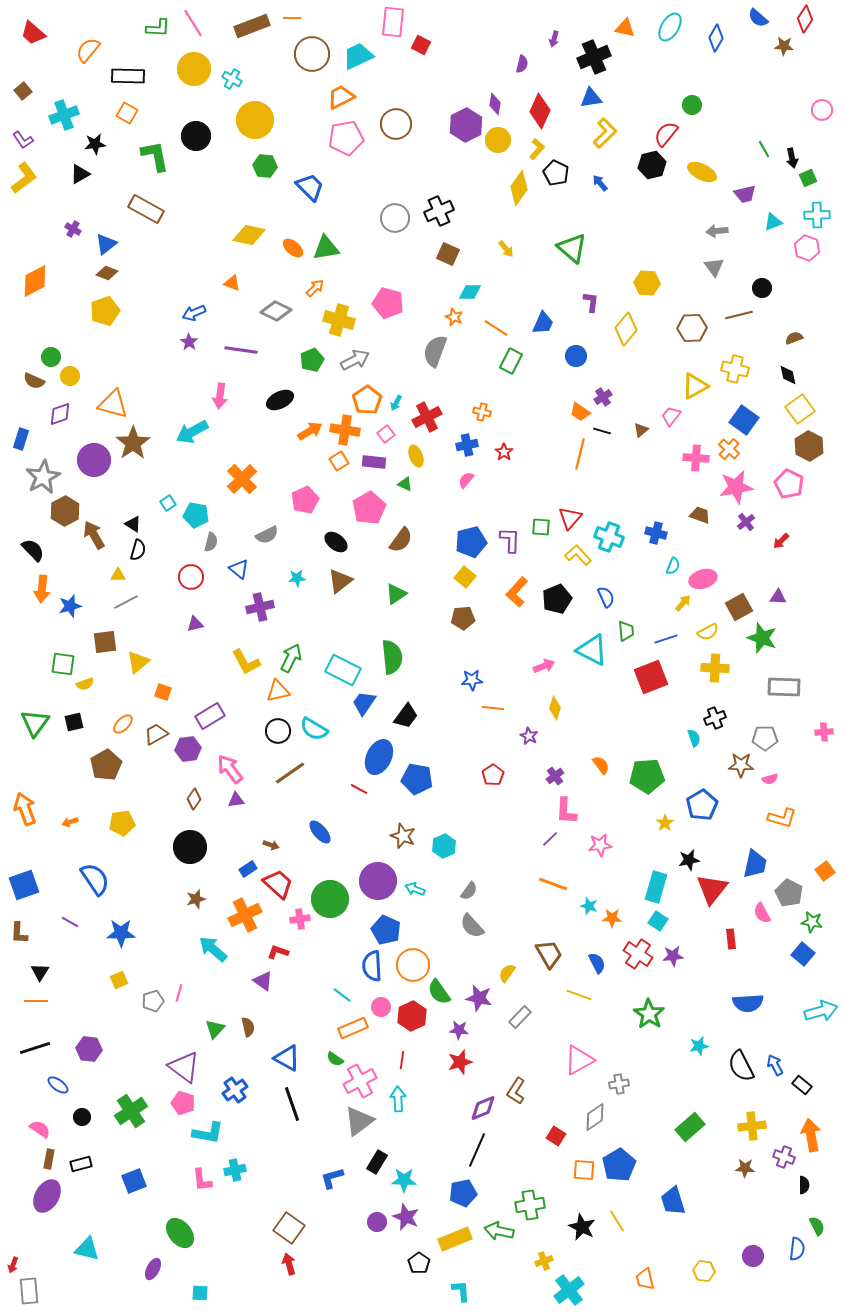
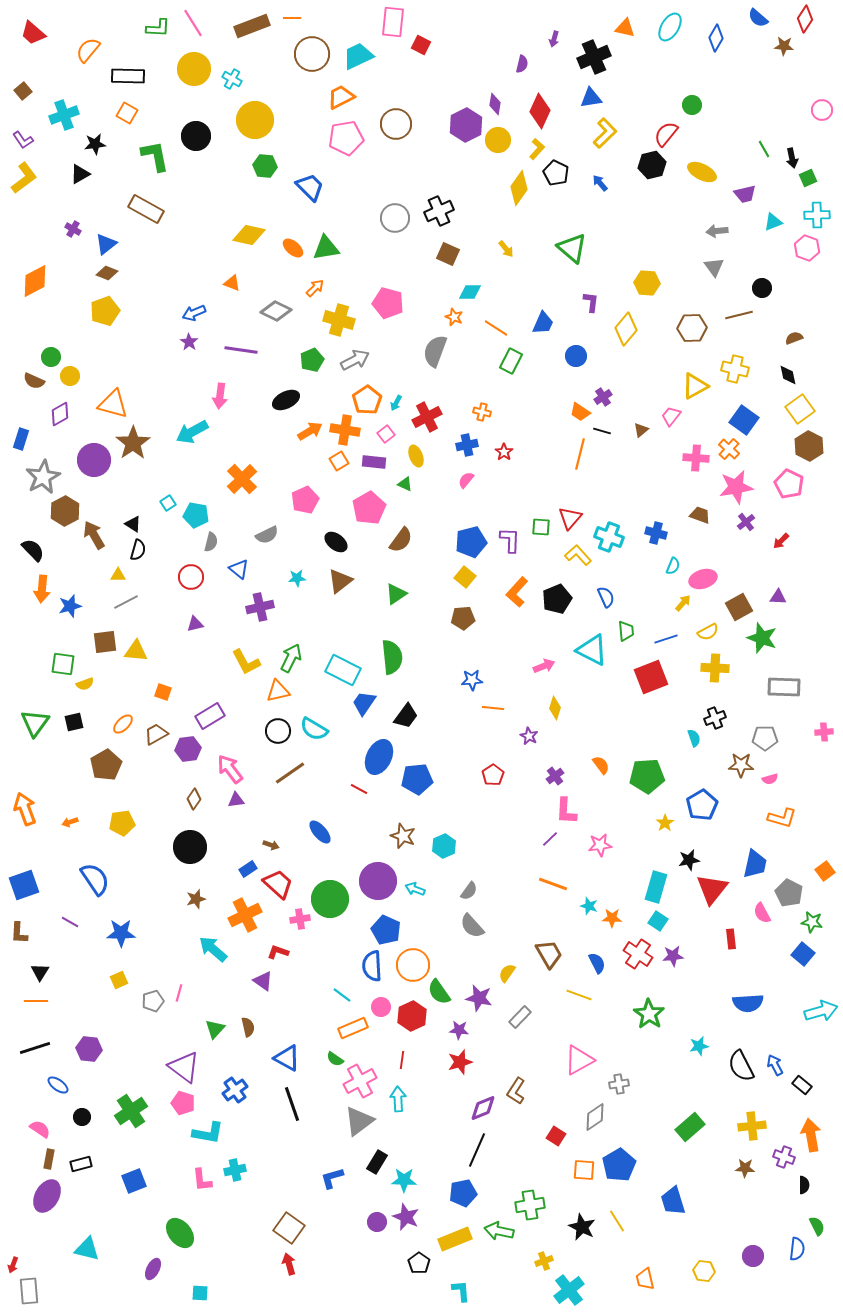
black ellipse at (280, 400): moved 6 px right
purple diamond at (60, 414): rotated 10 degrees counterclockwise
yellow triangle at (138, 662): moved 2 px left, 11 px up; rotated 45 degrees clockwise
blue pentagon at (417, 779): rotated 16 degrees counterclockwise
